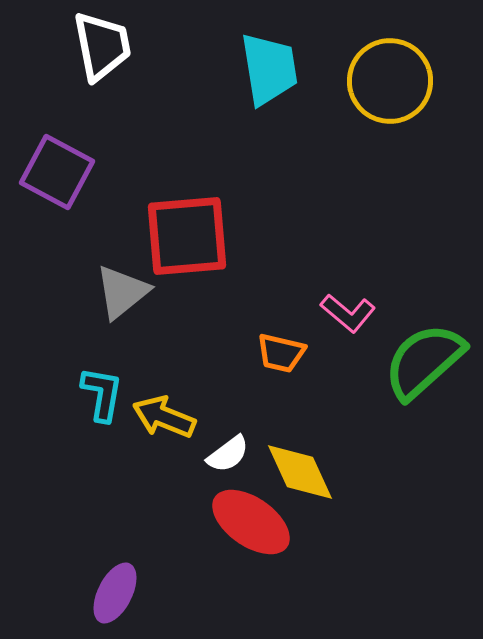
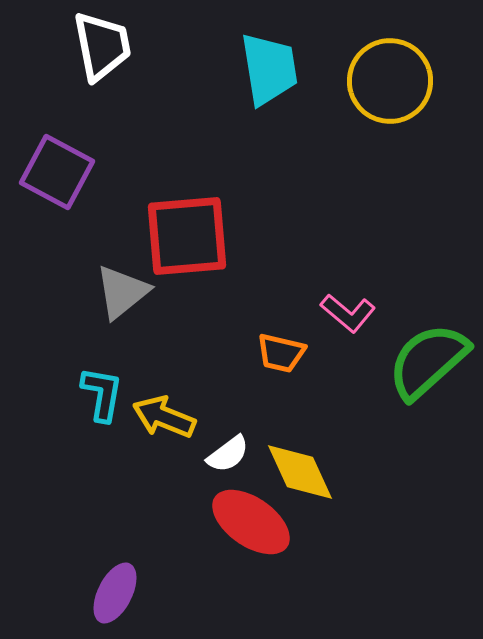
green semicircle: moved 4 px right
